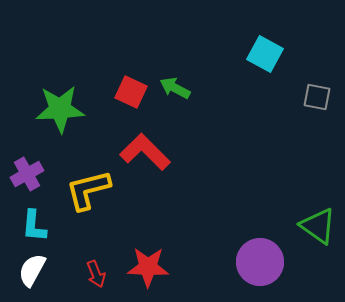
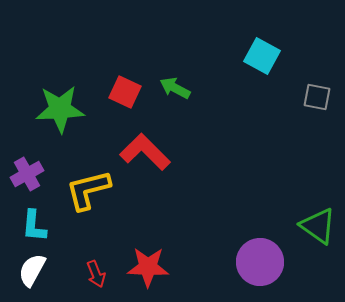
cyan square: moved 3 px left, 2 px down
red square: moved 6 px left
